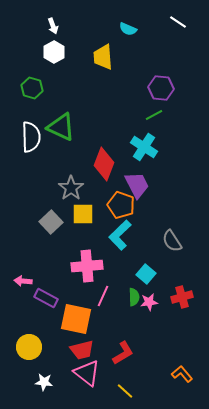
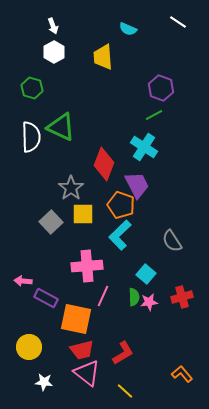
purple hexagon: rotated 15 degrees clockwise
